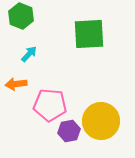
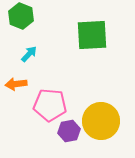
green square: moved 3 px right, 1 px down
